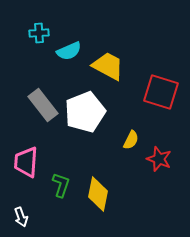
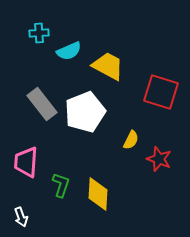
gray rectangle: moved 1 px left, 1 px up
yellow diamond: rotated 8 degrees counterclockwise
